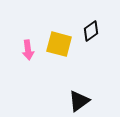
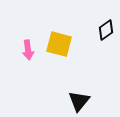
black diamond: moved 15 px right, 1 px up
black triangle: rotated 15 degrees counterclockwise
